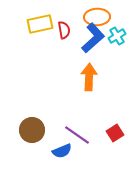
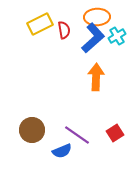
yellow rectangle: rotated 15 degrees counterclockwise
orange arrow: moved 7 px right
